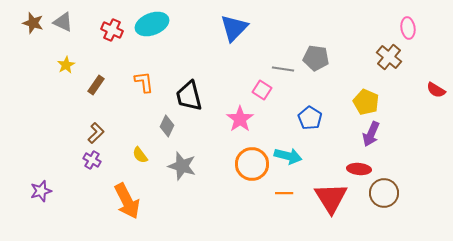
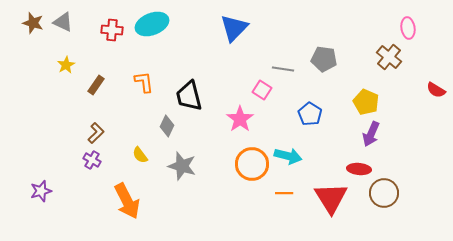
red cross: rotated 20 degrees counterclockwise
gray pentagon: moved 8 px right, 1 px down
blue pentagon: moved 4 px up
